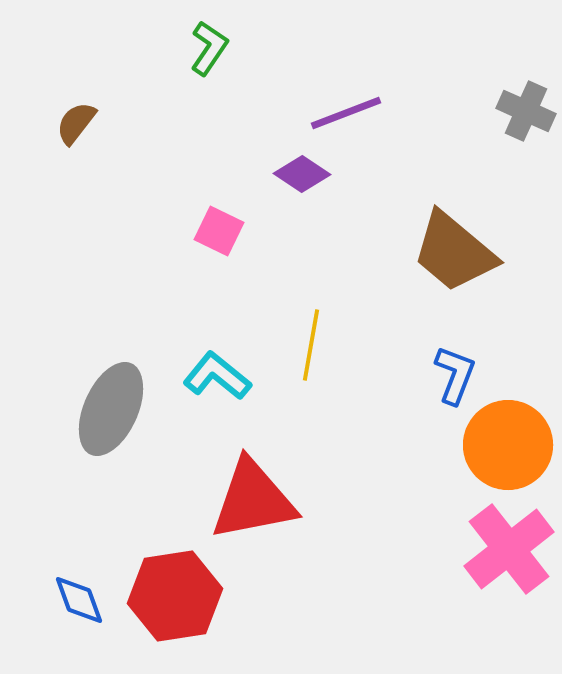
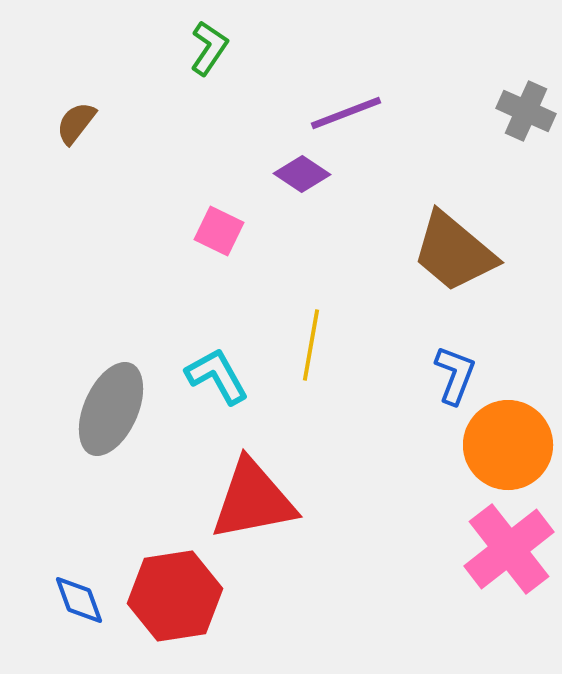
cyan L-shape: rotated 22 degrees clockwise
